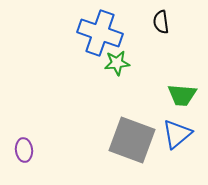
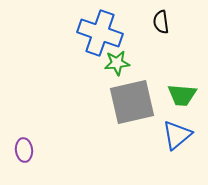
blue triangle: moved 1 px down
gray square: moved 38 px up; rotated 33 degrees counterclockwise
